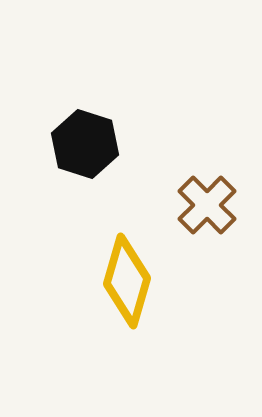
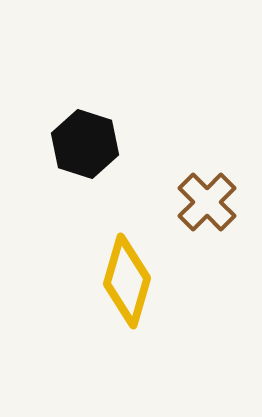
brown cross: moved 3 px up
